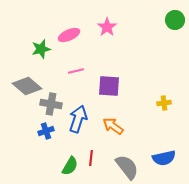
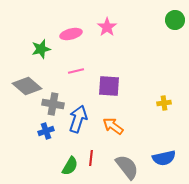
pink ellipse: moved 2 px right, 1 px up; rotated 10 degrees clockwise
gray cross: moved 2 px right
